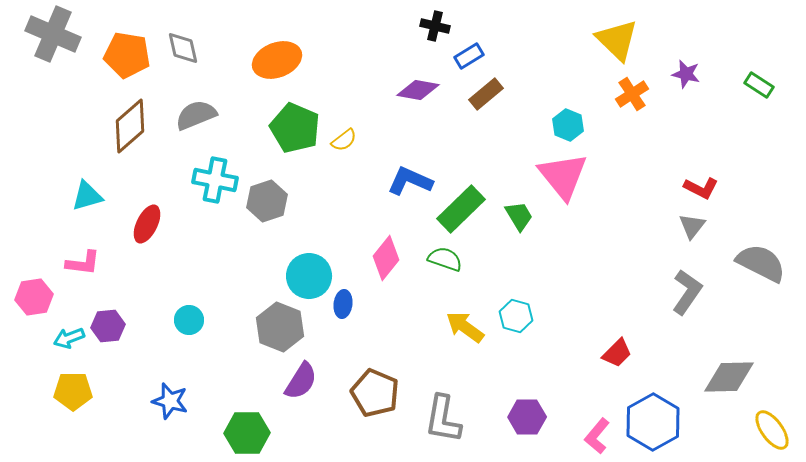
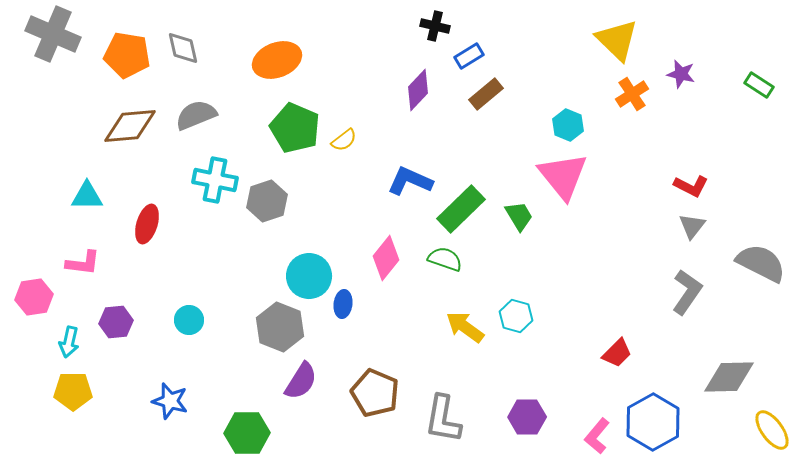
purple star at (686, 74): moved 5 px left
purple diamond at (418, 90): rotated 57 degrees counterclockwise
brown diamond at (130, 126): rotated 36 degrees clockwise
red L-shape at (701, 188): moved 10 px left, 2 px up
cyan triangle at (87, 196): rotated 16 degrees clockwise
red ellipse at (147, 224): rotated 9 degrees counterclockwise
purple hexagon at (108, 326): moved 8 px right, 4 px up
cyan arrow at (69, 338): moved 4 px down; rotated 56 degrees counterclockwise
